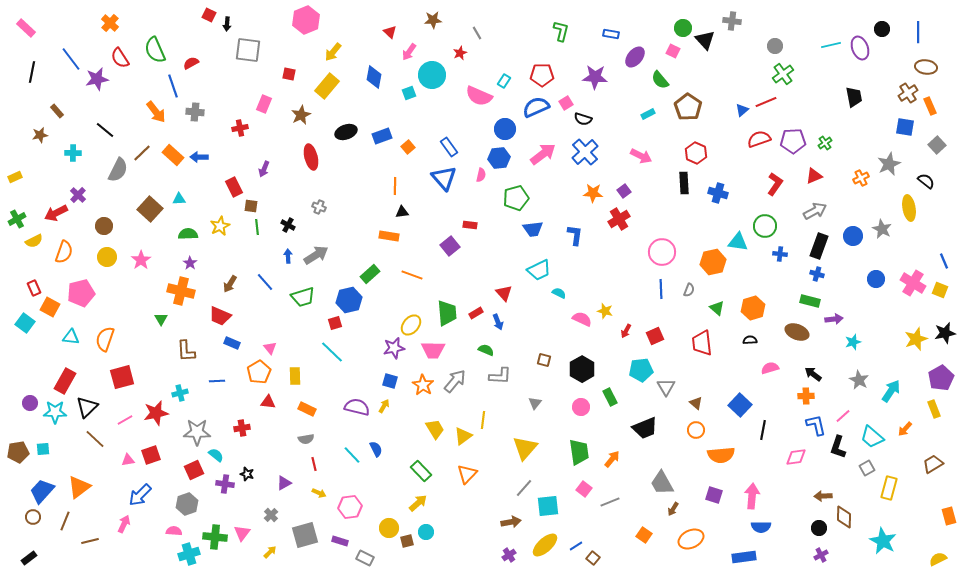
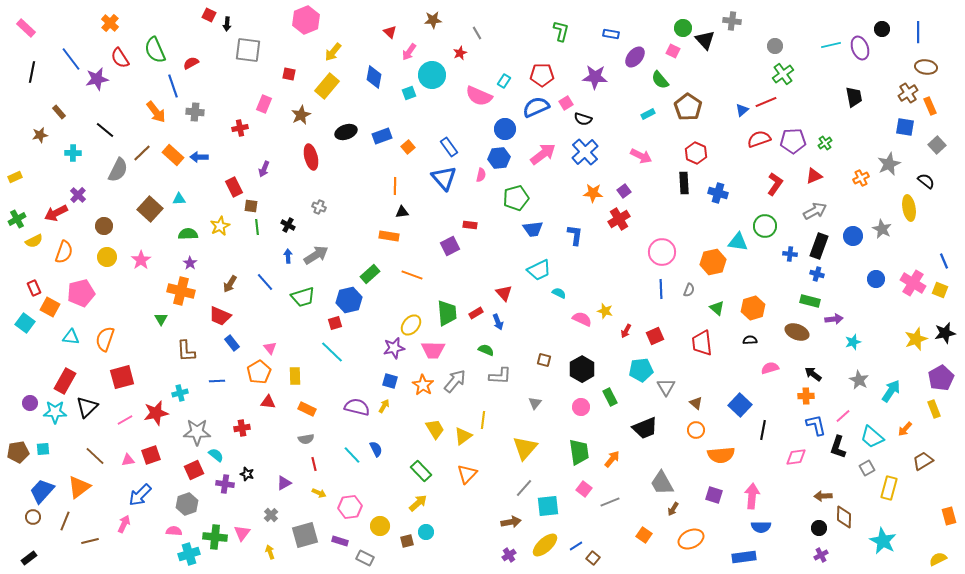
brown rectangle at (57, 111): moved 2 px right, 1 px down
purple square at (450, 246): rotated 12 degrees clockwise
blue cross at (780, 254): moved 10 px right
blue rectangle at (232, 343): rotated 28 degrees clockwise
brown line at (95, 439): moved 17 px down
brown trapezoid at (933, 464): moved 10 px left, 3 px up
yellow circle at (389, 528): moved 9 px left, 2 px up
yellow arrow at (270, 552): rotated 64 degrees counterclockwise
